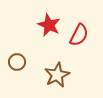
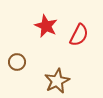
red star: moved 3 px left, 1 px down
brown star: moved 6 px down
